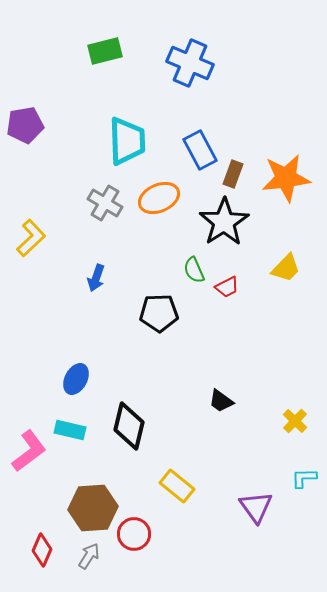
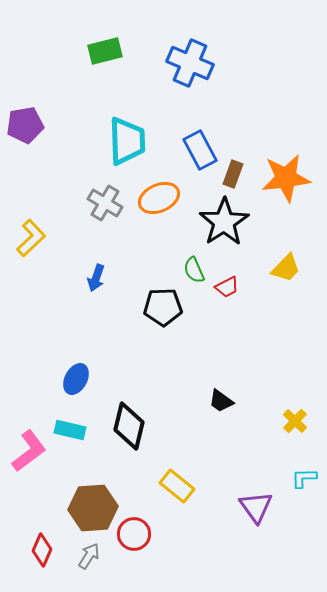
black pentagon: moved 4 px right, 6 px up
